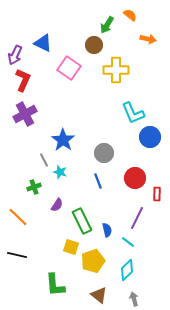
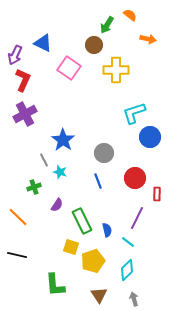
cyan L-shape: moved 1 px right; rotated 95 degrees clockwise
brown triangle: rotated 18 degrees clockwise
